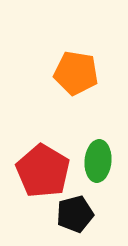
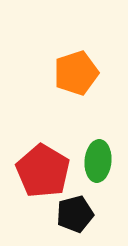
orange pentagon: rotated 27 degrees counterclockwise
